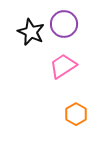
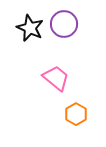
black star: moved 1 px left, 4 px up
pink trapezoid: moved 7 px left, 12 px down; rotated 72 degrees clockwise
